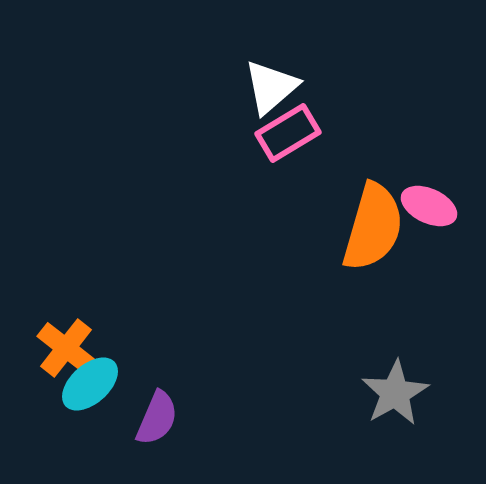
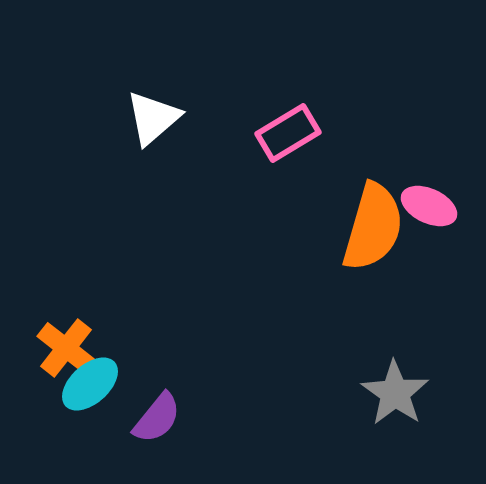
white triangle: moved 118 px left, 31 px down
gray star: rotated 8 degrees counterclockwise
purple semicircle: rotated 16 degrees clockwise
